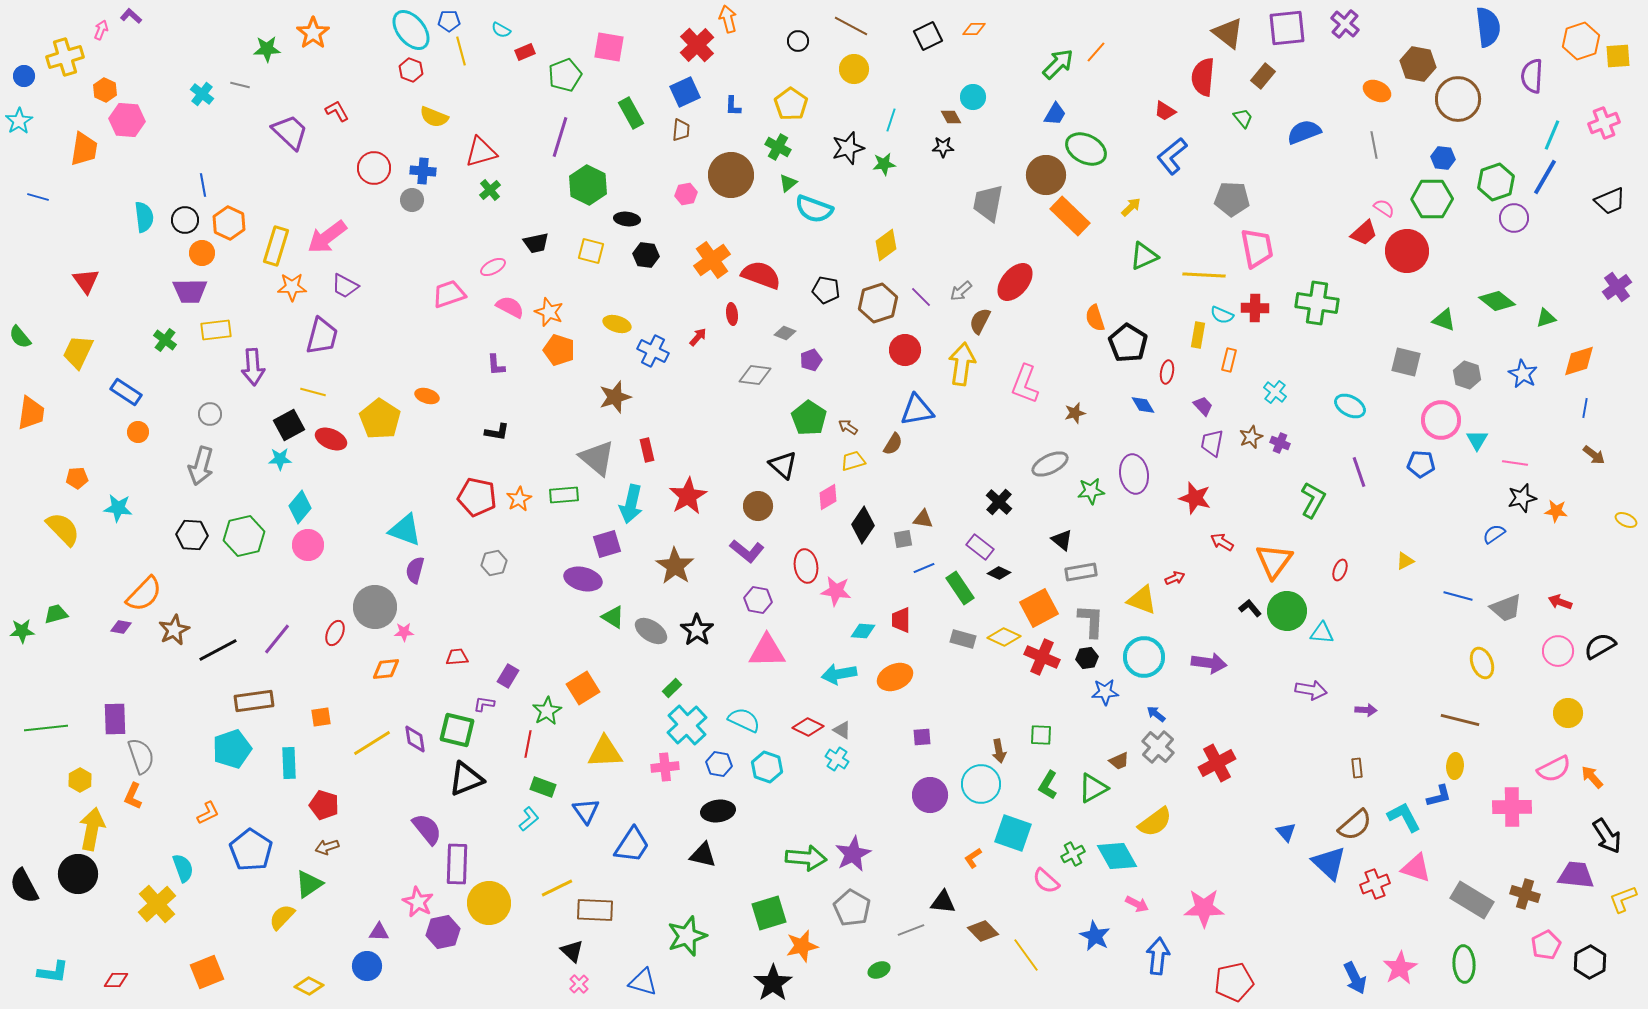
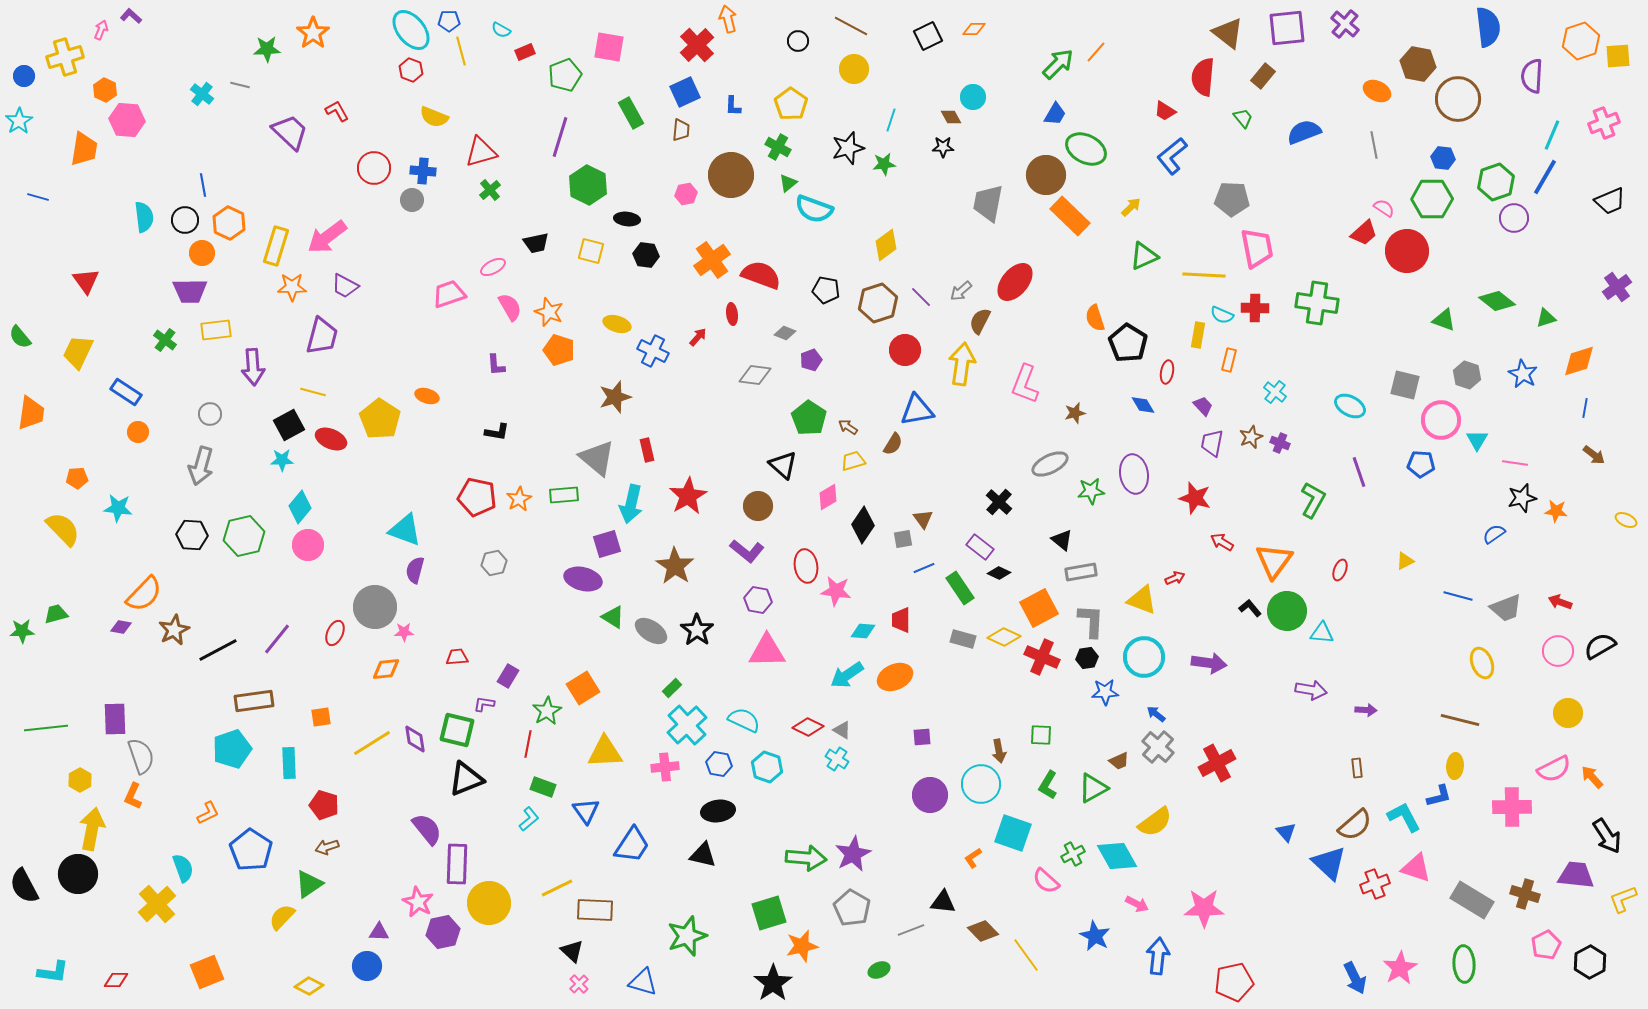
pink semicircle at (510, 307): rotated 32 degrees clockwise
gray square at (1406, 362): moved 1 px left, 23 px down
cyan star at (280, 459): moved 2 px right, 1 px down
brown triangle at (923, 519): rotated 45 degrees clockwise
cyan arrow at (839, 674): moved 8 px right, 1 px down; rotated 24 degrees counterclockwise
